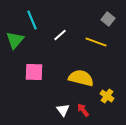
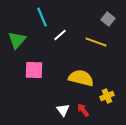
cyan line: moved 10 px right, 3 px up
green triangle: moved 2 px right
pink square: moved 2 px up
yellow cross: rotated 32 degrees clockwise
